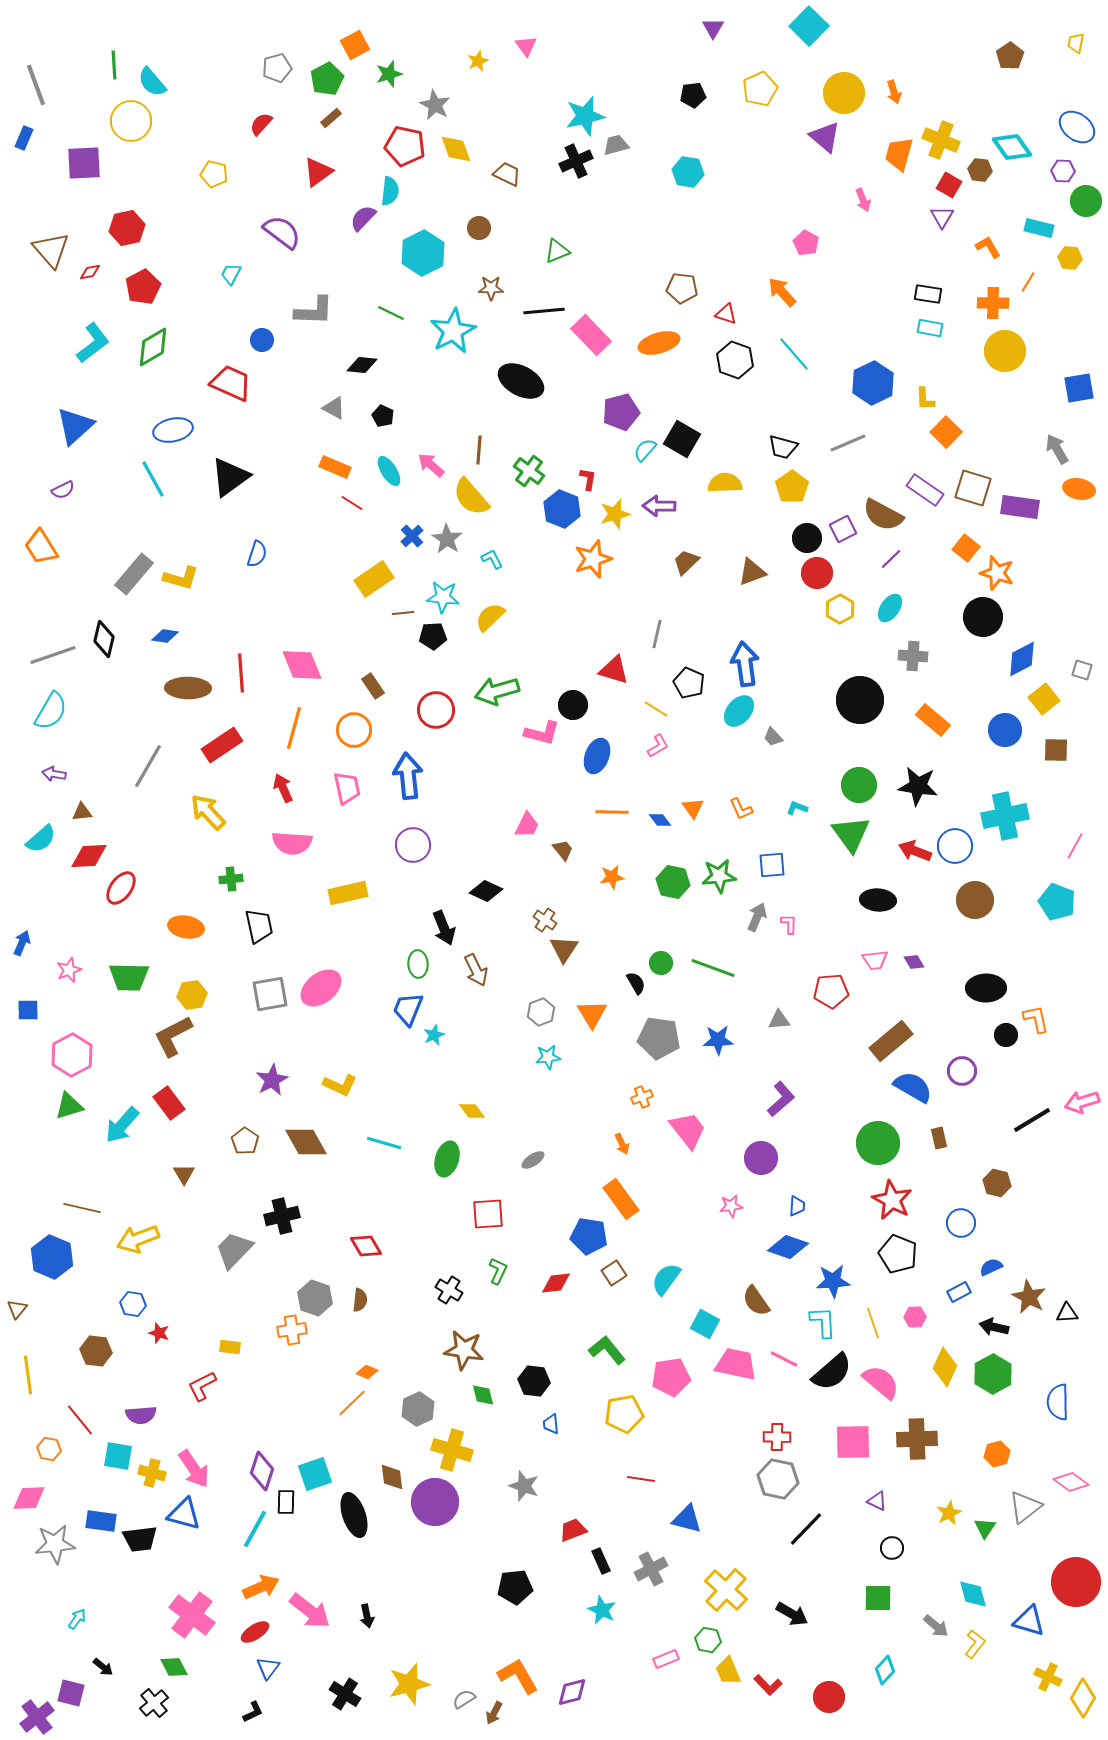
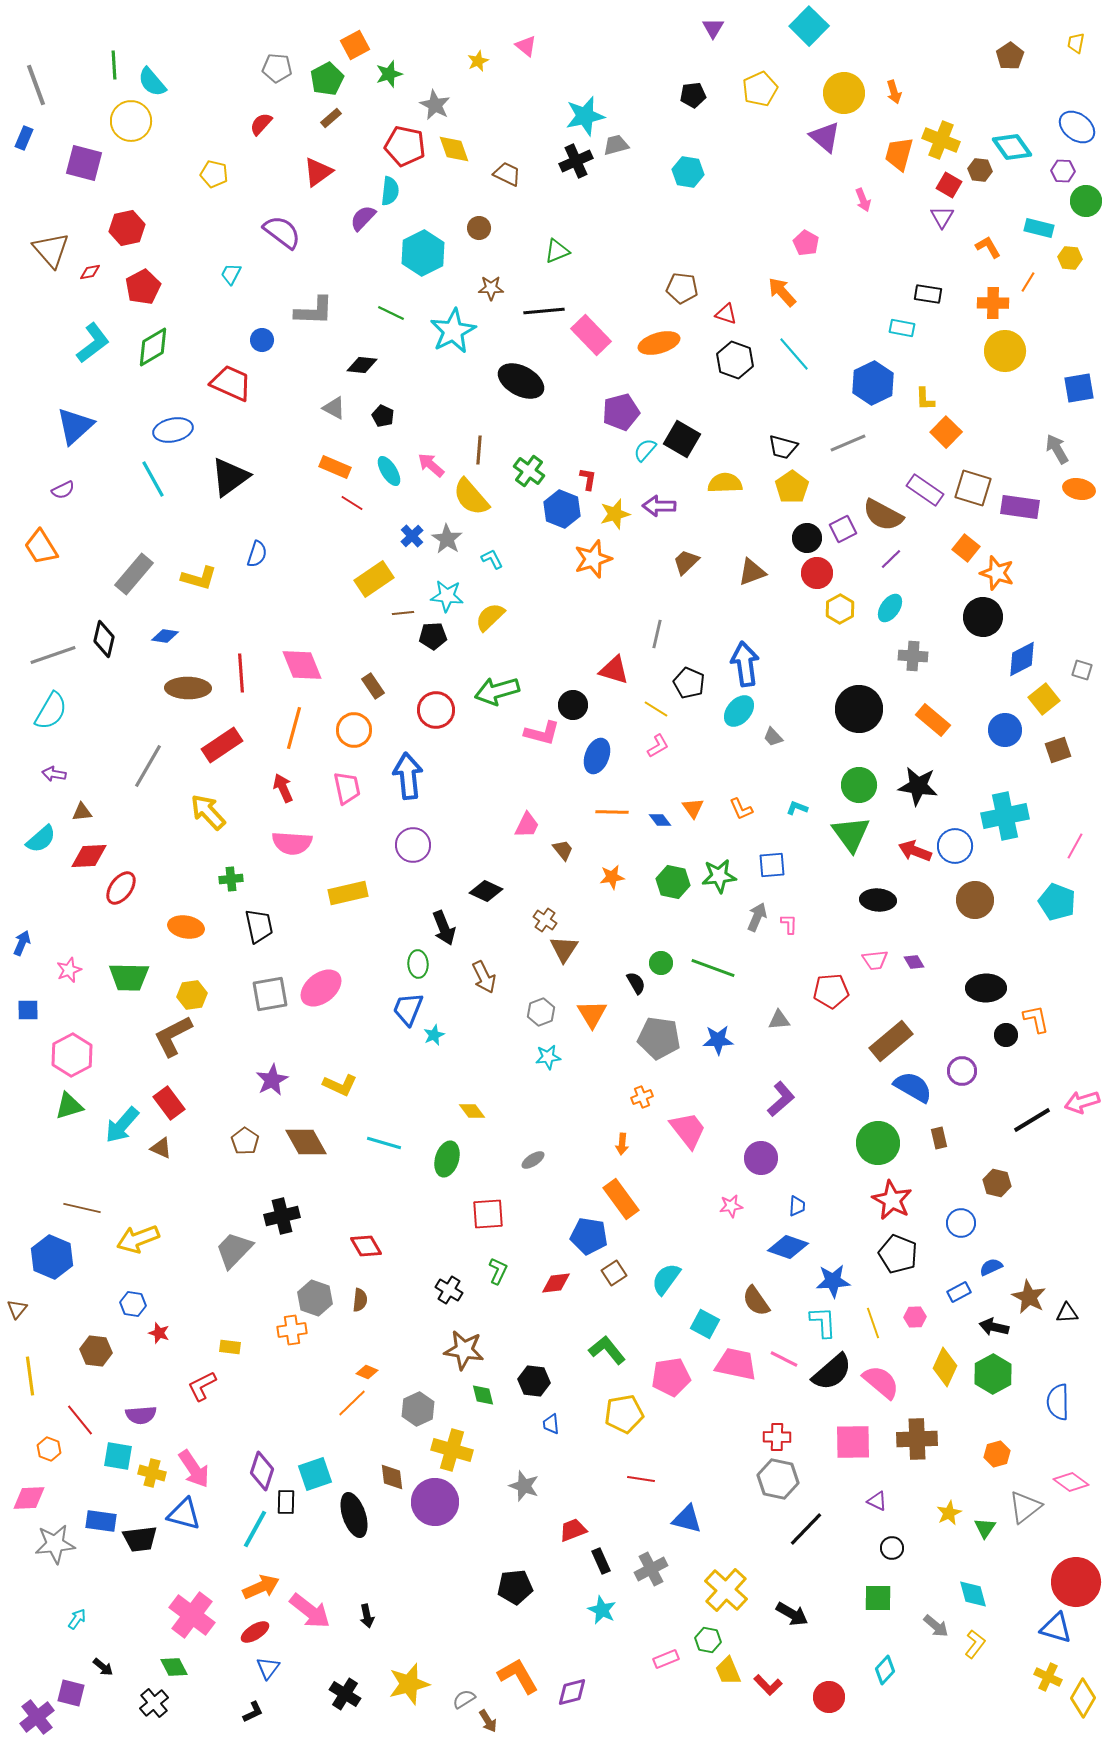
pink triangle at (526, 46): rotated 15 degrees counterclockwise
gray pentagon at (277, 68): rotated 20 degrees clockwise
yellow diamond at (456, 149): moved 2 px left
purple square at (84, 163): rotated 18 degrees clockwise
cyan rectangle at (930, 328): moved 28 px left
yellow L-shape at (181, 578): moved 18 px right
cyan star at (443, 597): moved 4 px right, 1 px up
black circle at (860, 700): moved 1 px left, 9 px down
brown square at (1056, 750): moved 2 px right; rotated 20 degrees counterclockwise
brown arrow at (476, 970): moved 8 px right, 7 px down
orange arrow at (622, 1144): rotated 30 degrees clockwise
brown triangle at (184, 1174): moved 23 px left, 26 px up; rotated 35 degrees counterclockwise
yellow line at (28, 1375): moved 2 px right, 1 px down
orange hexagon at (49, 1449): rotated 10 degrees clockwise
blue triangle at (1029, 1621): moved 27 px right, 7 px down
brown arrow at (494, 1713): moved 6 px left, 8 px down; rotated 60 degrees counterclockwise
